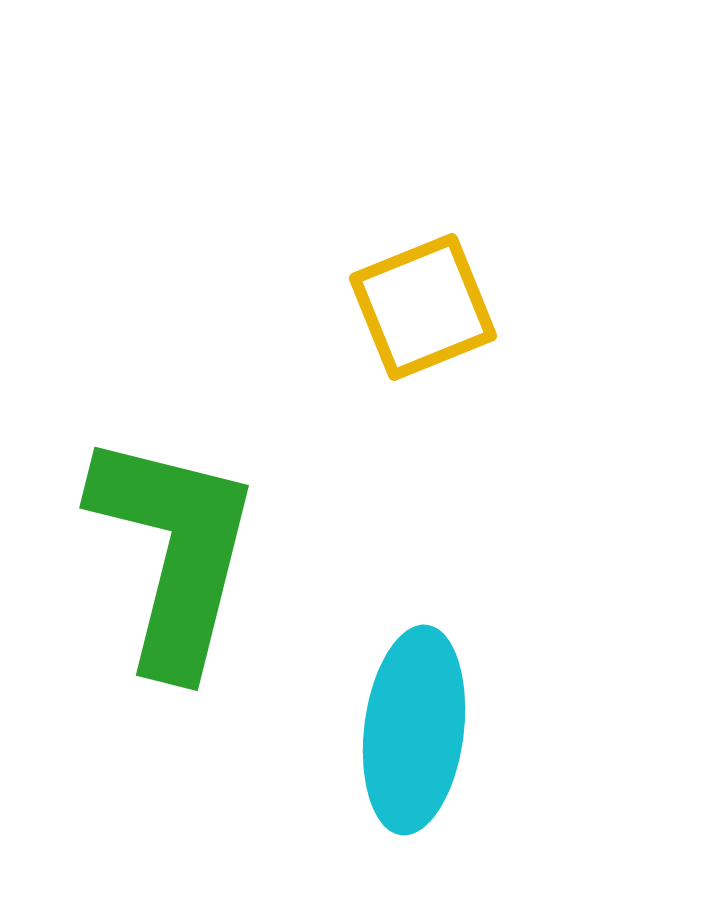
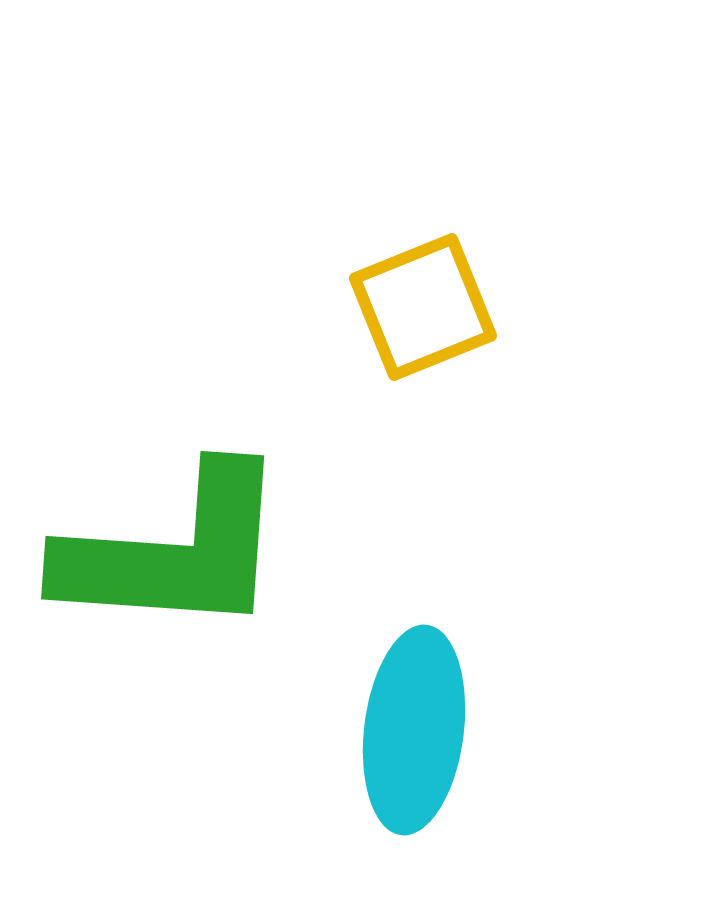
green L-shape: rotated 80 degrees clockwise
